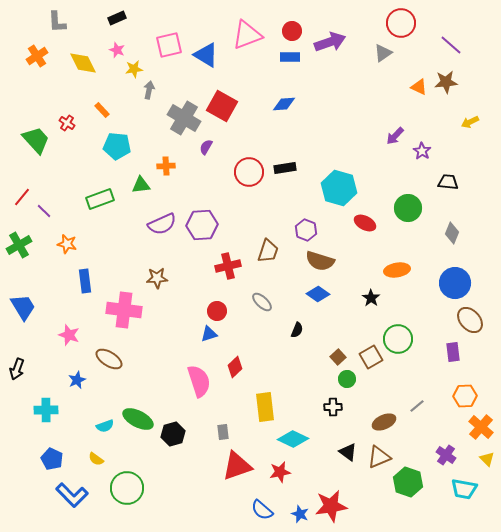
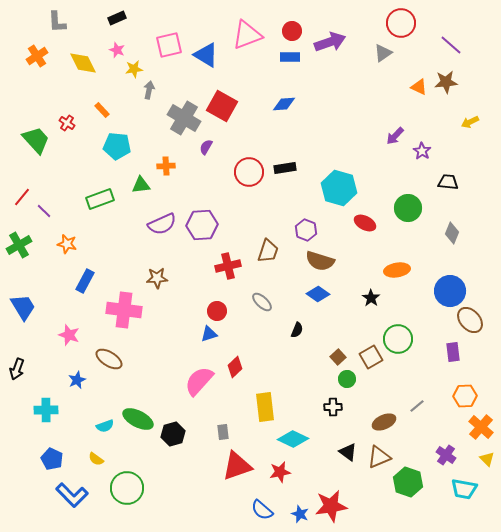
blue rectangle at (85, 281): rotated 35 degrees clockwise
blue circle at (455, 283): moved 5 px left, 8 px down
pink semicircle at (199, 381): rotated 120 degrees counterclockwise
